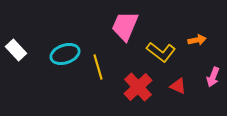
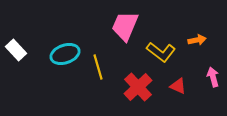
pink arrow: rotated 144 degrees clockwise
